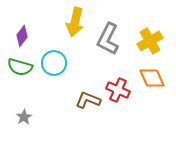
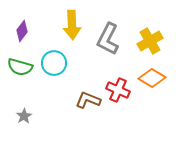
yellow arrow: moved 3 px left, 3 px down; rotated 16 degrees counterclockwise
purple diamond: moved 5 px up
orange diamond: rotated 36 degrees counterclockwise
gray star: moved 1 px up
